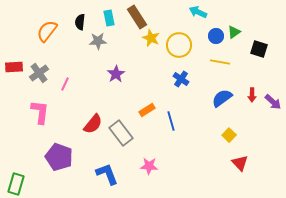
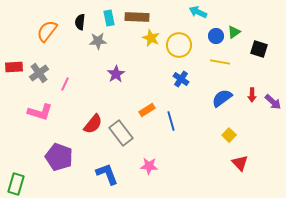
brown rectangle: rotated 55 degrees counterclockwise
pink L-shape: rotated 100 degrees clockwise
